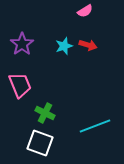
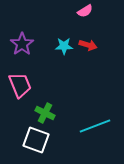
cyan star: rotated 18 degrees clockwise
white square: moved 4 px left, 3 px up
